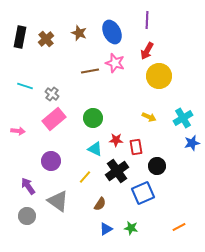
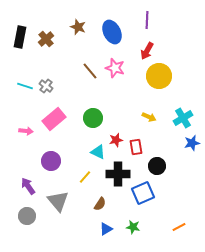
brown star: moved 1 px left, 6 px up
pink star: moved 5 px down
brown line: rotated 60 degrees clockwise
gray cross: moved 6 px left, 8 px up
pink arrow: moved 8 px right
red star: rotated 16 degrees counterclockwise
cyan triangle: moved 3 px right, 3 px down
black cross: moved 1 px right, 3 px down; rotated 35 degrees clockwise
gray triangle: rotated 15 degrees clockwise
green star: moved 2 px right, 1 px up
